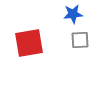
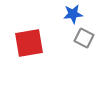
gray square: moved 4 px right, 2 px up; rotated 30 degrees clockwise
